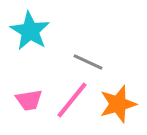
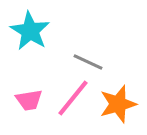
pink line: moved 1 px right, 2 px up
